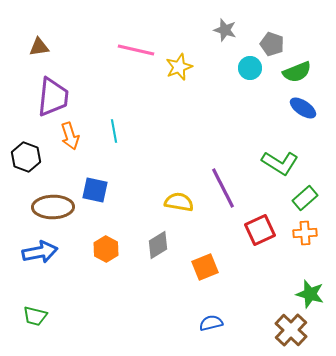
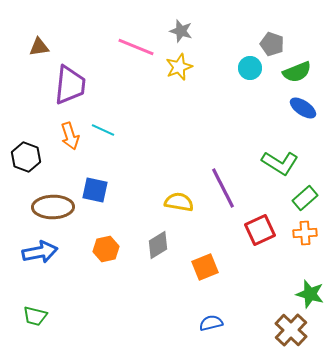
gray star: moved 44 px left, 1 px down
pink line: moved 3 px up; rotated 9 degrees clockwise
purple trapezoid: moved 17 px right, 12 px up
cyan line: moved 11 px left, 1 px up; rotated 55 degrees counterclockwise
orange hexagon: rotated 20 degrees clockwise
